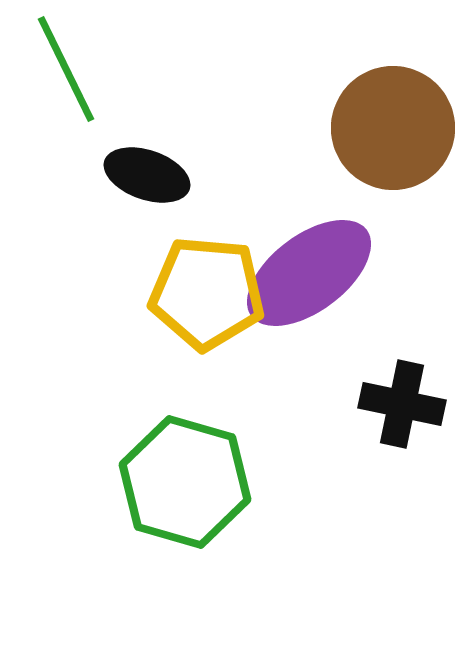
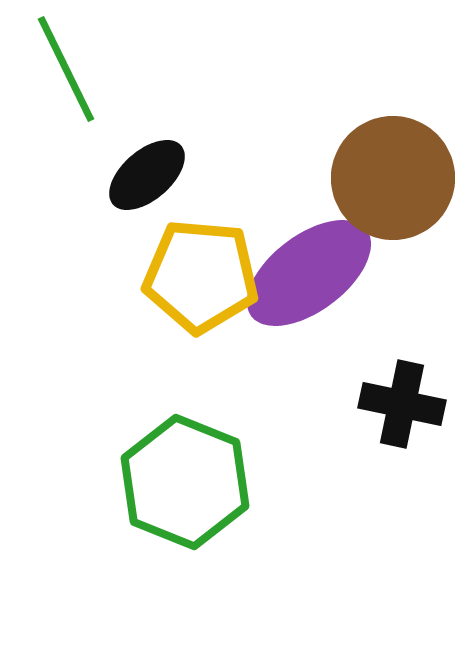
brown circle: moved 50 px down
black ellipse: rotated 60 degrees counterclockwise
yellow pentagon: moved 6 px left, 17 px up
green hexagon: rotated 6 degrees clockwise
